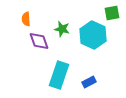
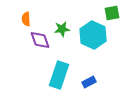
green star: rotated 21 degrees counterclockwise
purple diamond: moved 1 px right, 1 px up
